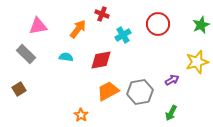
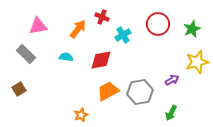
red cross: moved 3 px down
green star: moved 9 px left, 4 px down
orange star: rotated 16 degrees clockwise
